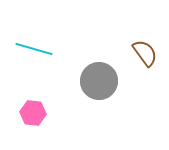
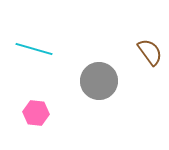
brown semicircle: moved 5 px right, 1 px up
pink hexagon: moved 3 px right
